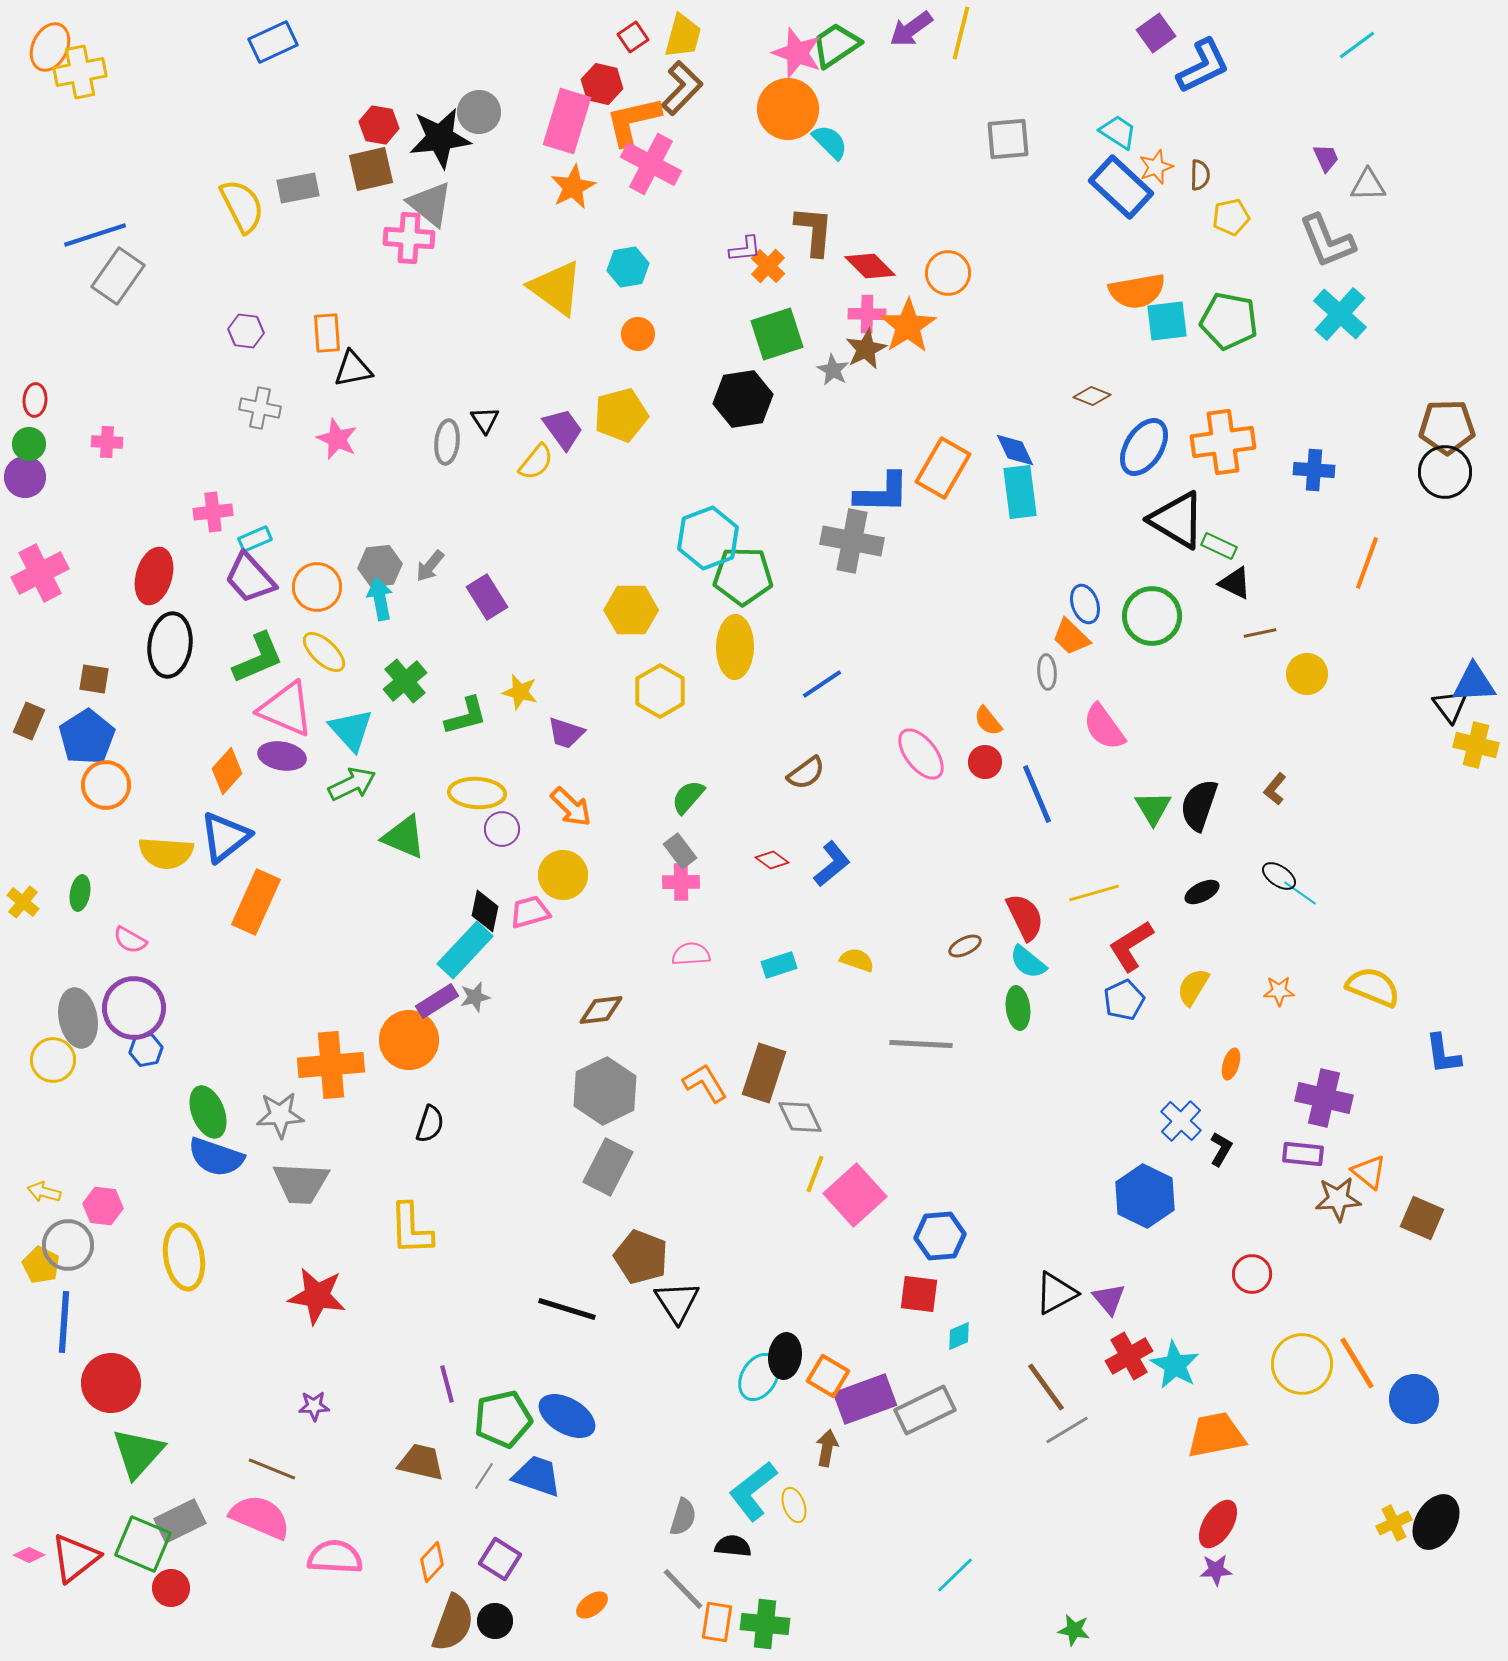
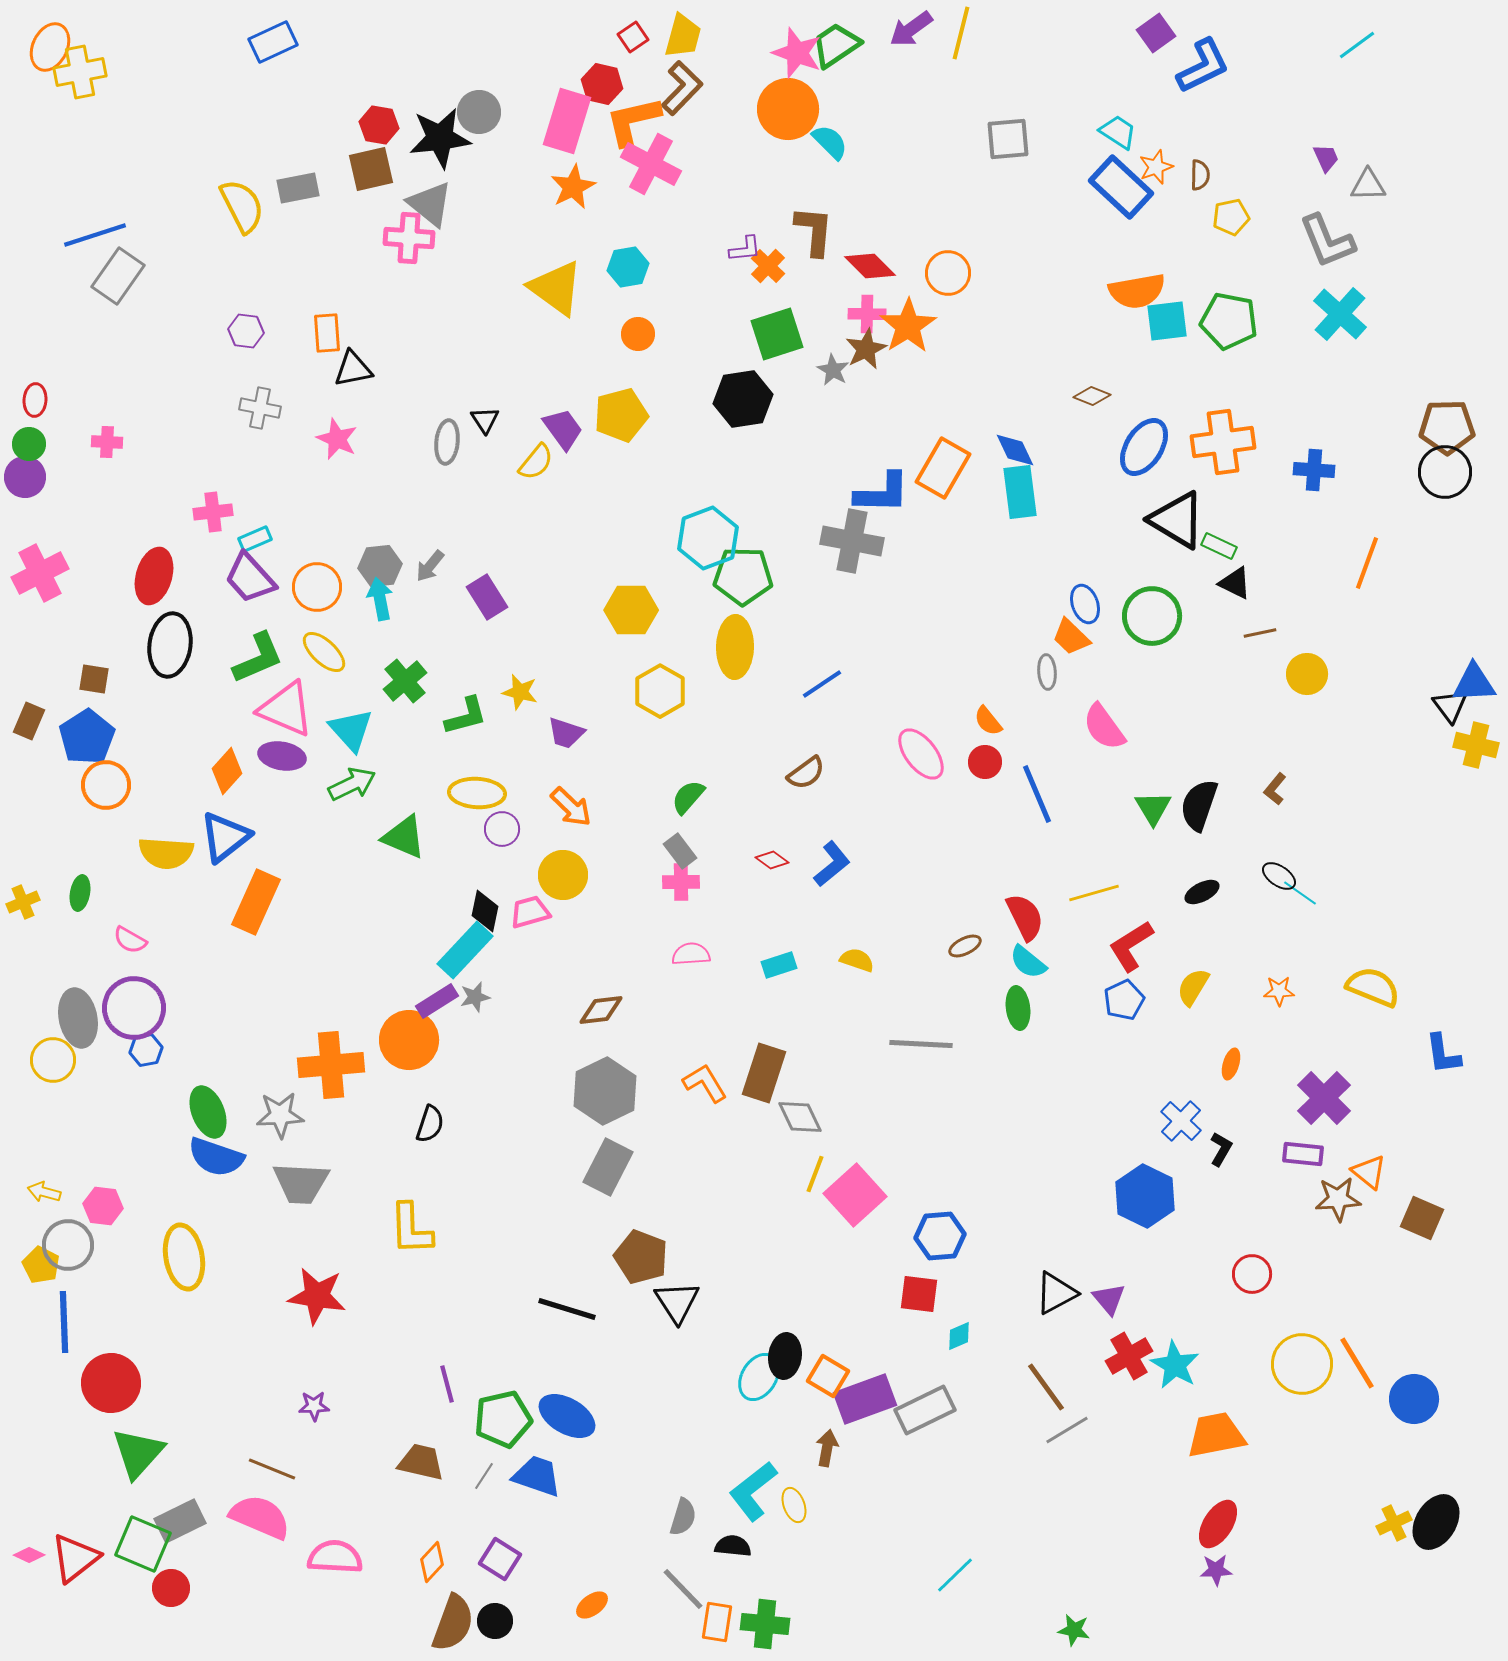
yellow cross at (23, 902): rotated 28 degrees clockwise
purple cross at (1324, 1098): rotated 32 degrees clockwise
blue line at (64, 1322): rotated 6 degrees counterclockwise
